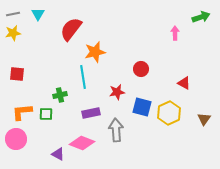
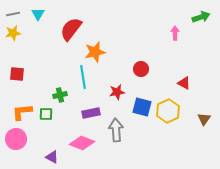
yellow hexagon: moved 1 px left, 2 px up
purple triangle: moved 6 px left, 3 px down
